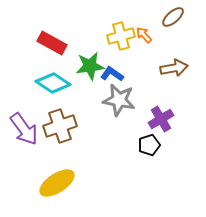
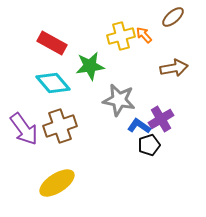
blue L-shape: moved 27 px right, 52 px down
cyan diamond: rotated 16 degrees clockwise
